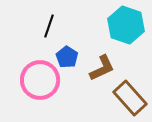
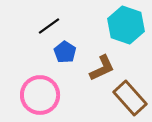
black line: rotated 35 degrees clockwise
blue pentagon: moved 2 px left, 5 px up
pink circle: moved 15 px down
